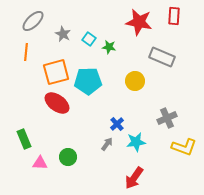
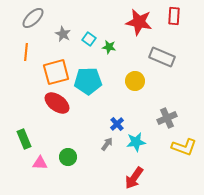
gray ellipse: moved 3 px up
